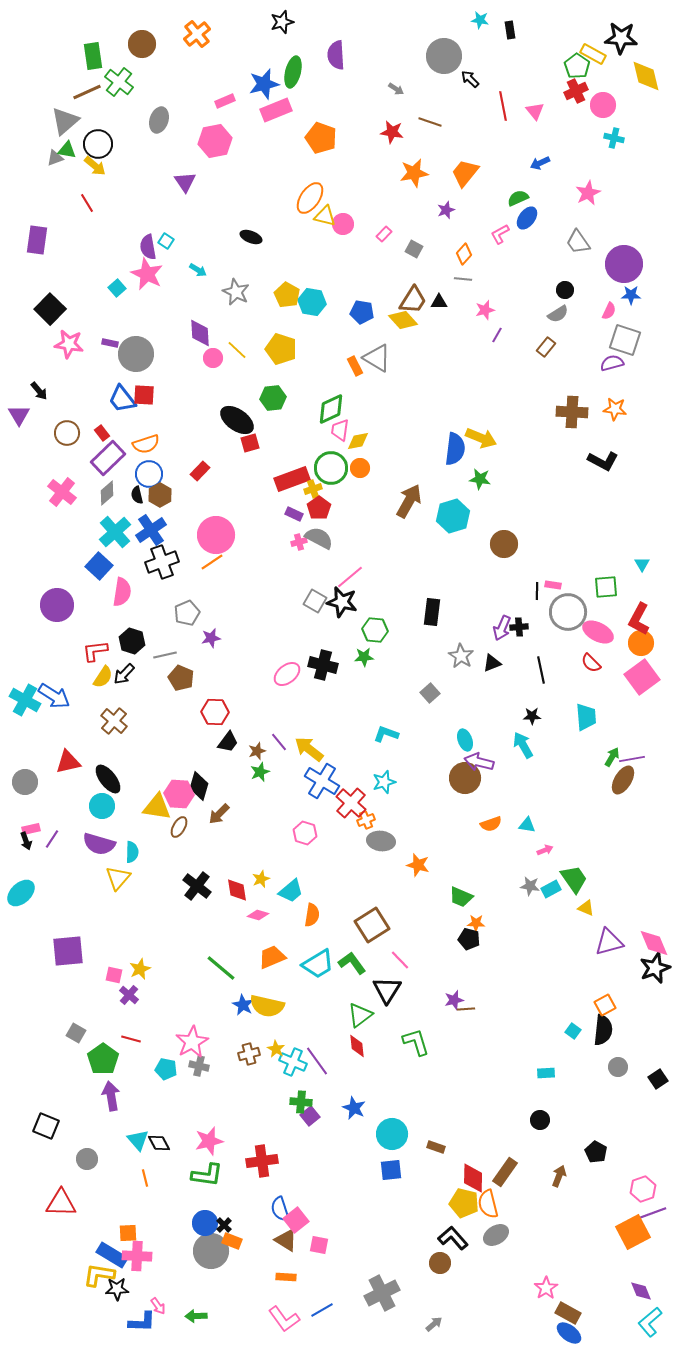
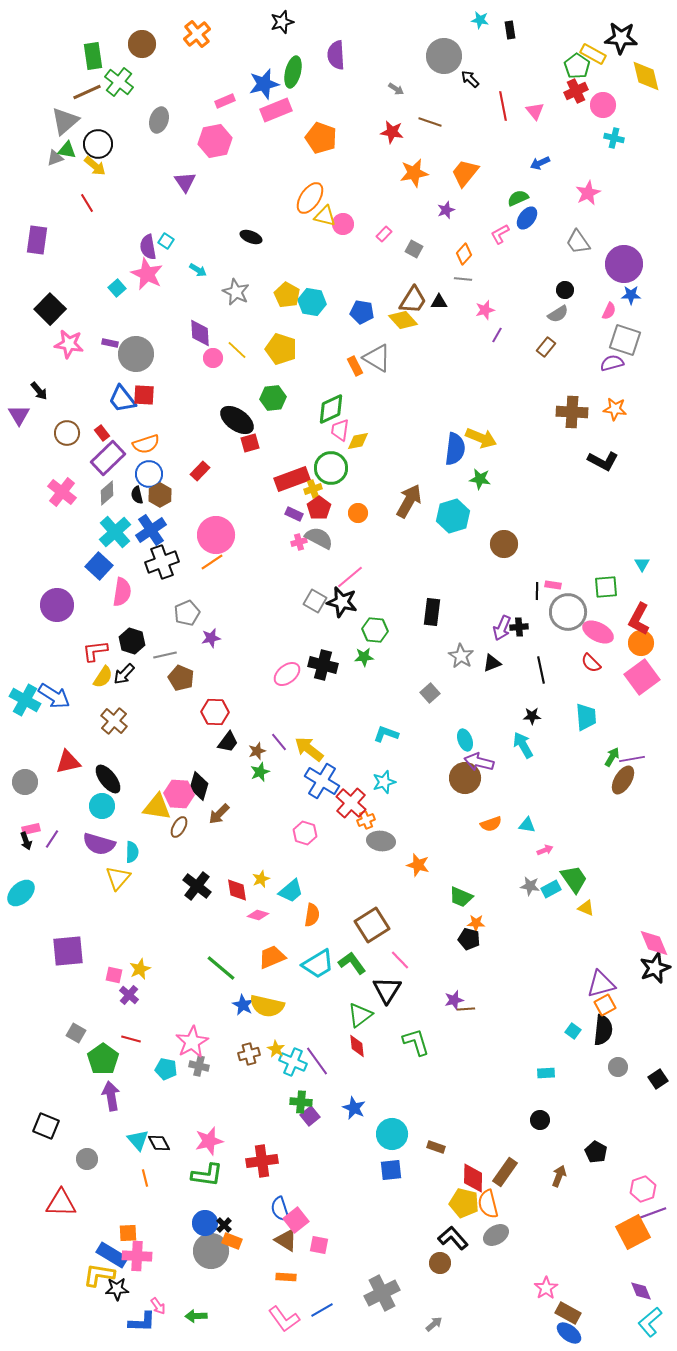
orange circle at (360, 468): moved 2 px left, 45 px down
purple triangle at (609, 942): moved 8 px left, 42 px down
